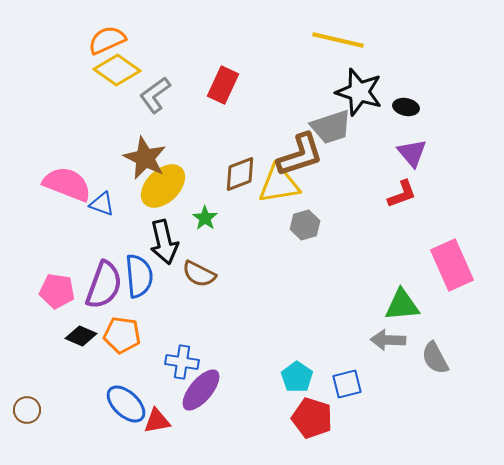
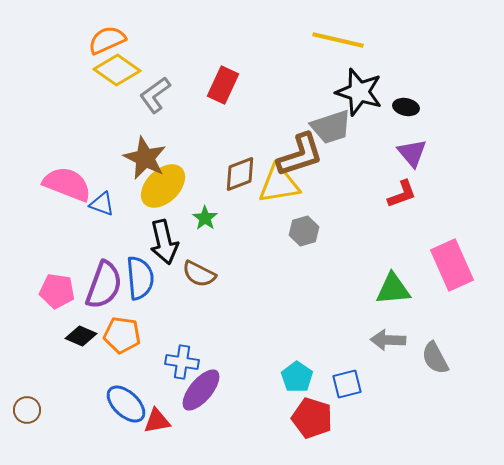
gray hexagon: moved 1 px left, 6 px down
blue semicircle: moved 1 px right, 2 px down
green triangle: moved 9 px left, 16 px up
